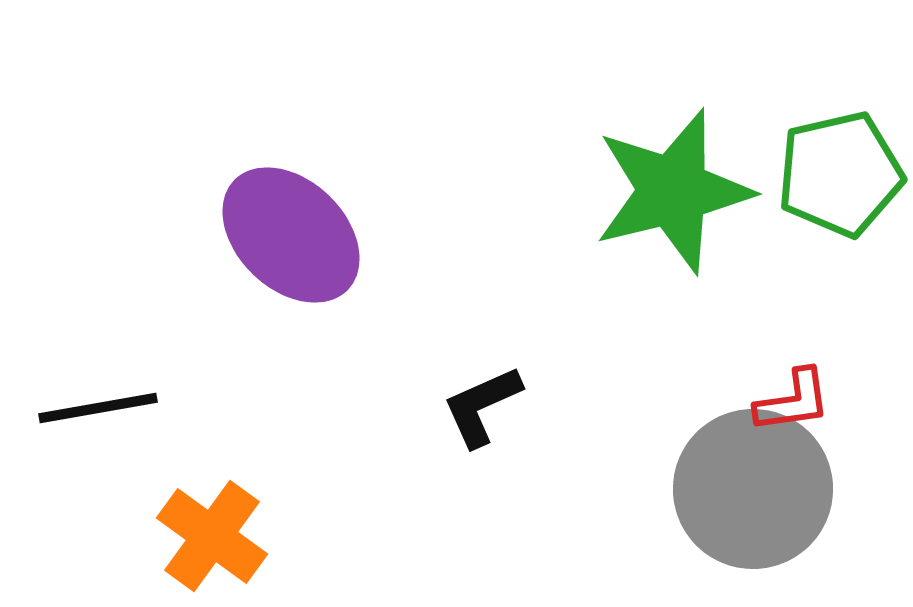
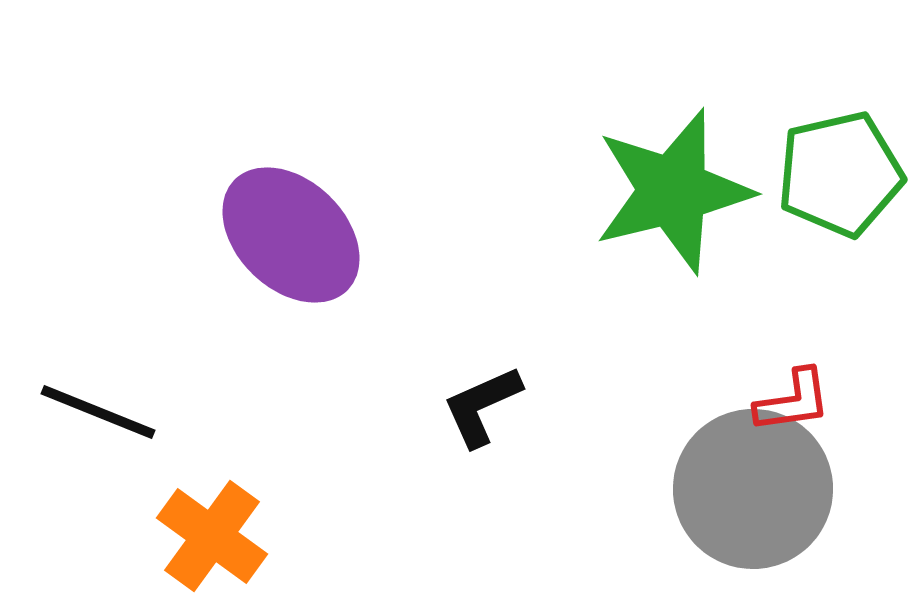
black line: moved 4 px down; rotated 32 degrees clockwise
